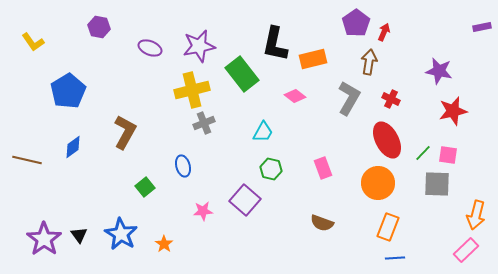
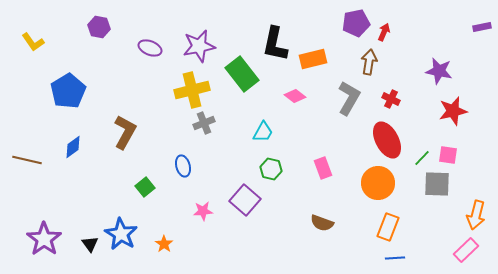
purple pentagon at (356, 23): rotated 24 degrees clockwise
green line at (423, 153): moved 1 px left, 5 px down
black triangle at (79, 235): moved 11 px right, 9 px down
